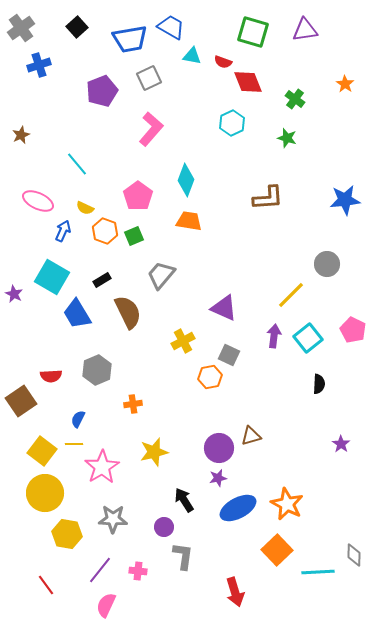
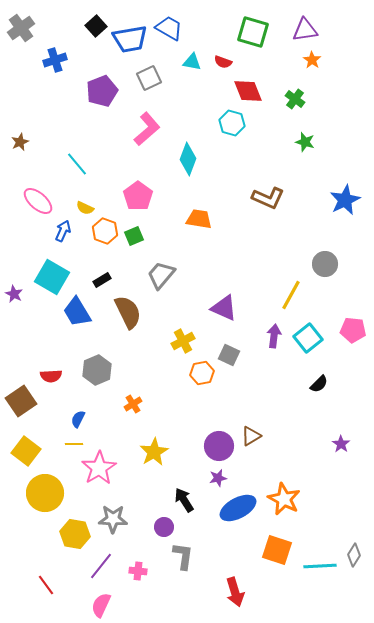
black square at (77, 27): moved 19 px right, 1 px up
blue trapezoid at (171, 27): moved 2 px left, 1 px down
cyan triangle at (192, 56): moved 6 px down
blue cross at (39, 65): moved 16 px right, 5 px up
red diamond at (248, 82): moved 9 px down
orange star at (345, 84): moved 33 px left, 24 px up
cyan hexagon at (232, 123): rotated 20 degrees counterclockwise
pink L-shape at (151, 129): moved 4 px left; rotated 8 degrees clockwise
brown star at (21, 135): moved 1 px left, 7 px down
green star at (287, 138): moved 18 px right, 4 px down
cyan diamond at (186, 180): moved 2 px right, 21 px up
brown L-shape at (268, 198): rotated 28 degrees clockwise
blue star at (345, 200): rotated 20 degrees counterclockwise
pink ellipse at (38, 201): rotated 16 degrees clockwise
orange trapezoid at (189, 221): moved 10 px right, 2 px up
gray circle at (327, 264): moved 2 px left
yellow line at (291, 295): rotated 16 degrees counterclockwise
blue trapezoid at (77, 314): moved 2 px up
pink pentagon at (353, 330): rotated 20 degrees counterclockwise
orange hexagon at (210, 377): moved 8 px left, 4 px up
black semicircle at (319, 384): rotated 42 degrees clockwise
orange cross at (133, 404): rotated 24 degrees counterclockwise
brown triangle at (251, 436): rotated 15 degrees counterclockwise
purple circle at (219, 448): moved 2 px up
yellow square at (42, 451): moved 16 px left
yellow star at (154, 452): rotated 16 degrees counterclockwise
pink star at (102, 467): moved 3 px left, 1 px down
orange star at (287, 504): moved 3 px left, 5 px up
yellow hexagon at (67, 534): moved 8 px right
orange square at (277, 550): rotated 28 degrees counterclockwise
gray diamond at (354, 555): rotated 30 degrees clockwise
purple line at (100, 570): moved 1 px right, 4 px up
cyan line at (318, 572): moved 2 px right, 6 px up
pink semicircle at (106, 605): moved 5 px left
